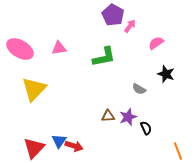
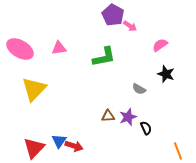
pink arrow: rotated 88 degrees clockwise
pink semicircle: moved 4 px right, 2 px down
